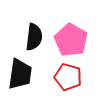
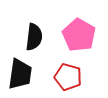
pink pentagon: moved 8 px right, 5 px up
